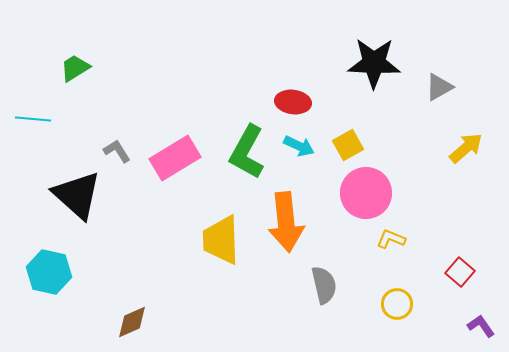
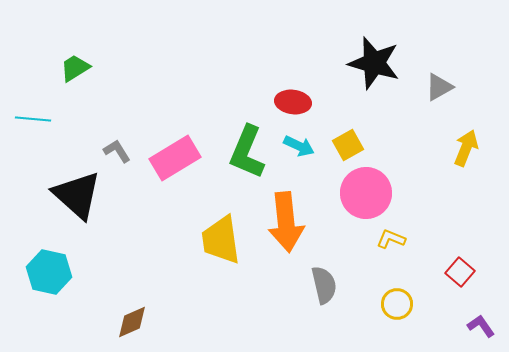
black star: rotated 14 degrees clockwise
yellow arrow: rotated 27 degrees counterclockwise
green L-shape: rotated 6 degrees counterclockwise
yellow trapezoid: rotated 6 degrees counterclockwise
